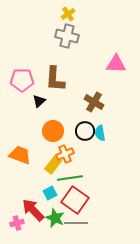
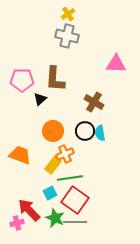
black triangle: moved 1 px right, 2 px up
red arrow: moved 4 px left
gray line: moved 1 px left, 1 px up
